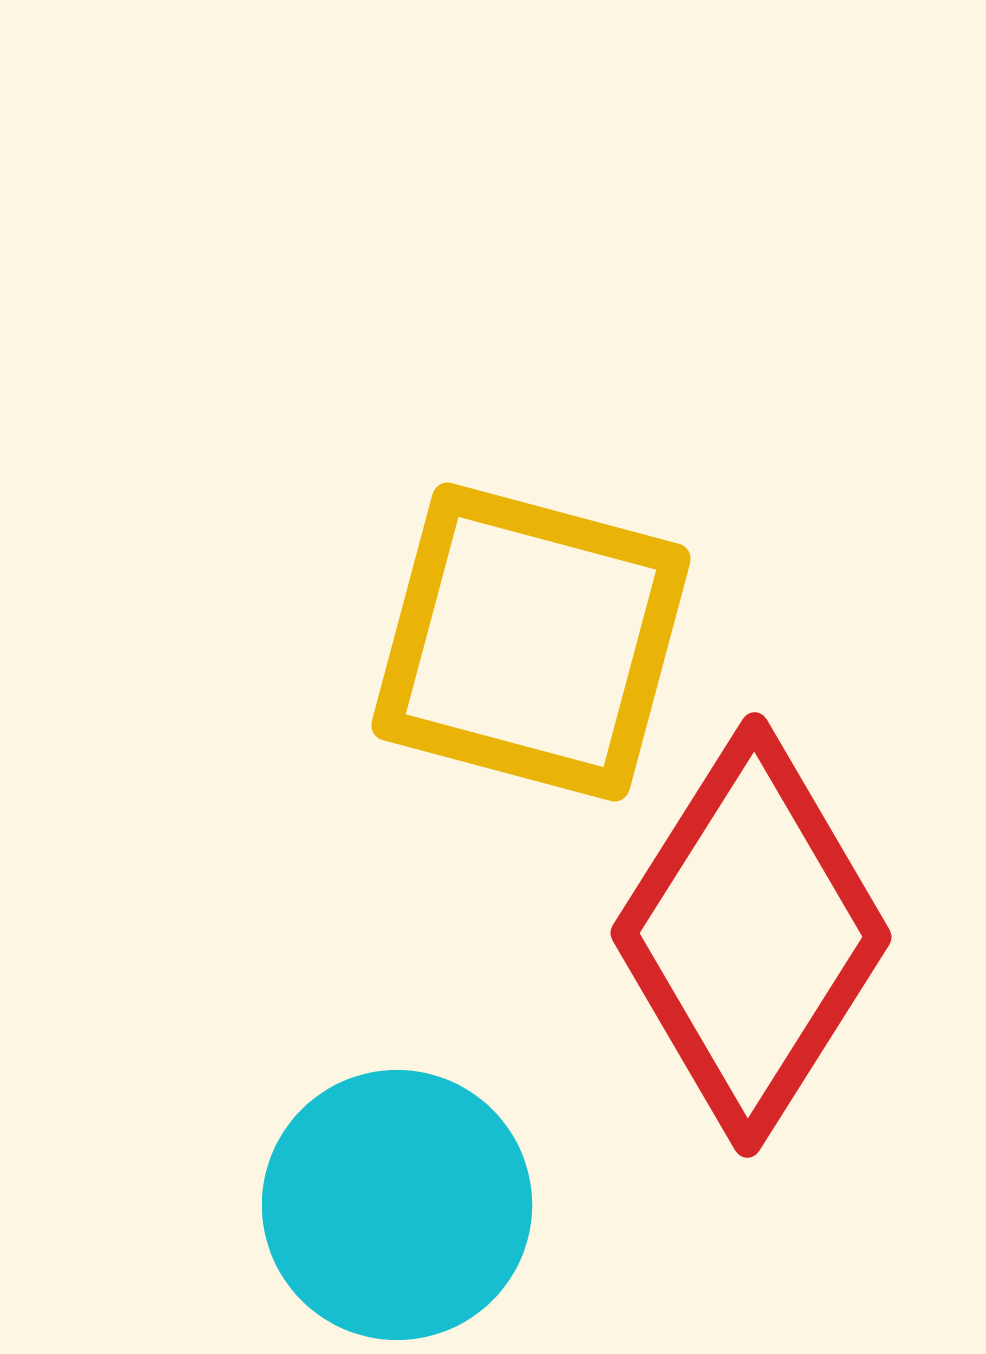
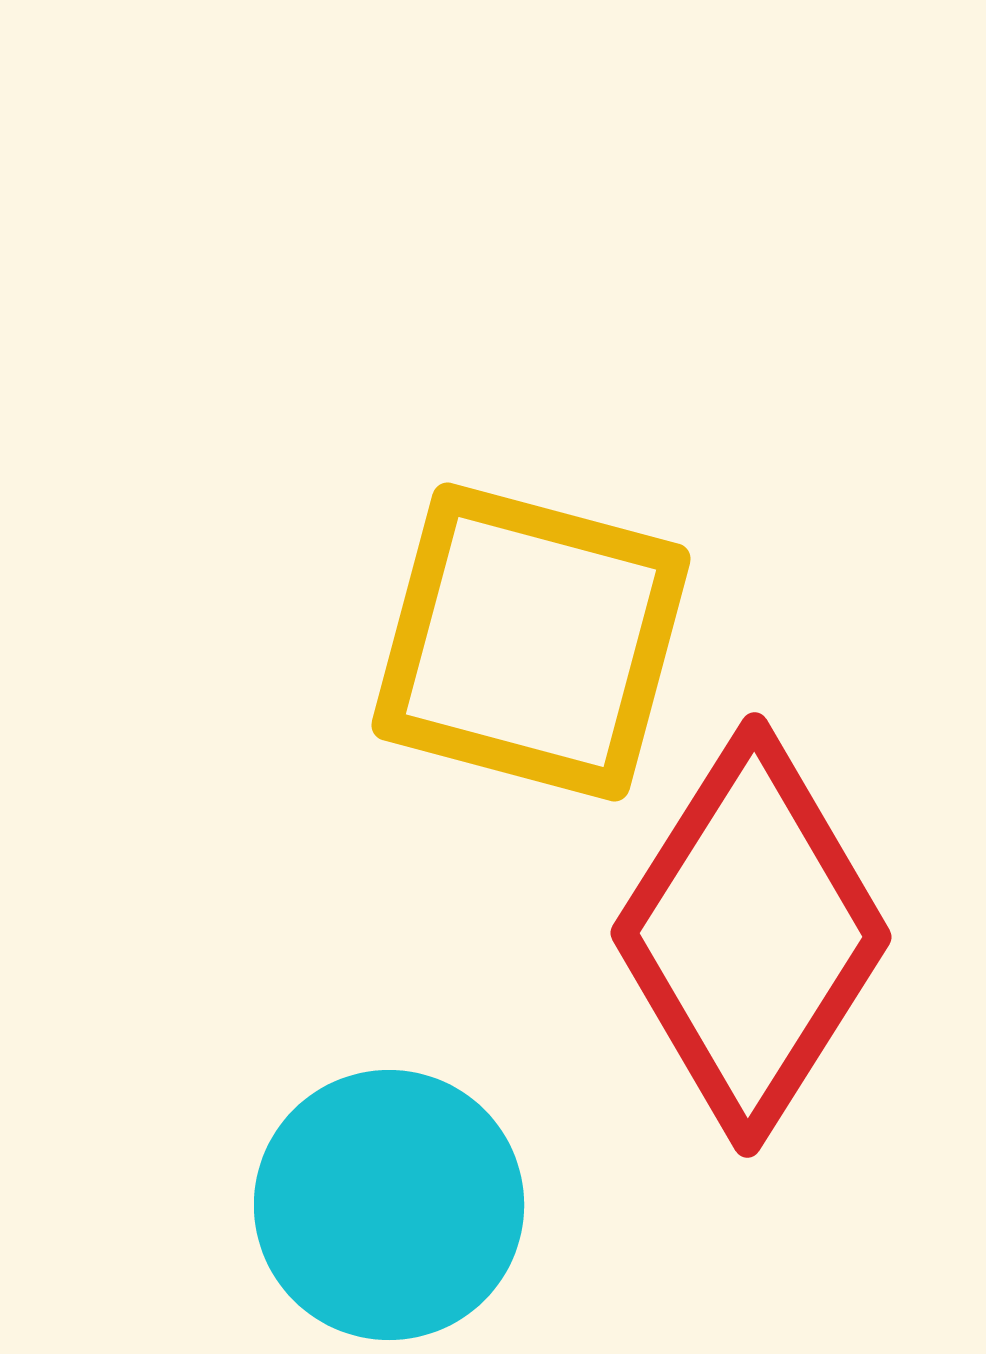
cyan circle: moved 8 px left
